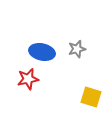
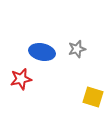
red star: moved 7 px left
yellow square: moved 2 px right
